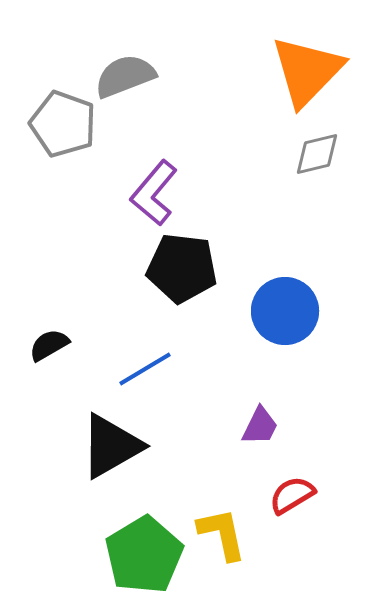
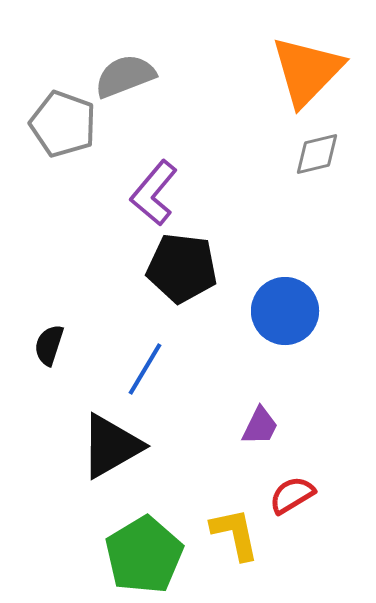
black semicircle: rotated 42 degrees counterclockwise
blue line: rotated 28 degrees counterclockwise
yellow L-shape: moved 13 px right
